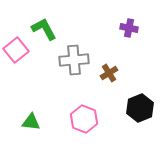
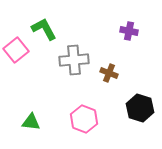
purple cross: moved 3 px down
brown cross: rotated 36 degrees counterclockwise
black hexagon: rotated 20 degrees counterclockwise
